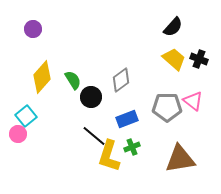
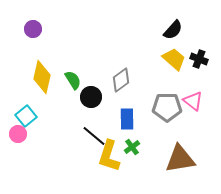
black semicircle: moved 3 px down
yellow diamond: rotated 28 degrees counterclockwise
blue rectangle: rotated 70 degrees counterclockwise
green cross: rotated 14 degrees counterclockwise
